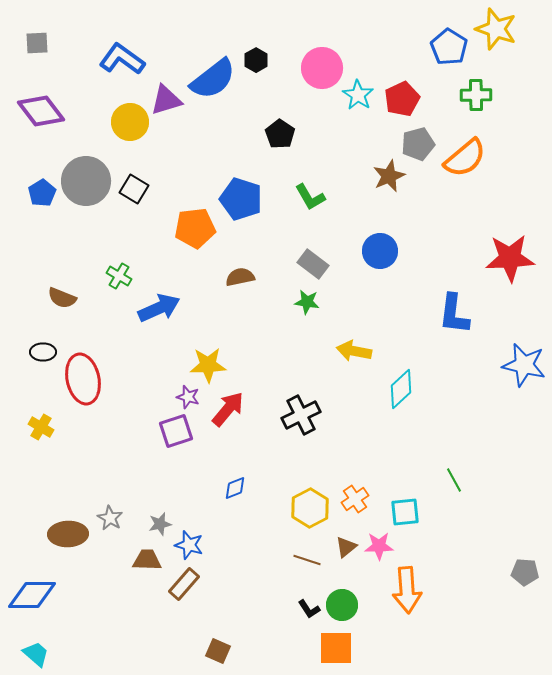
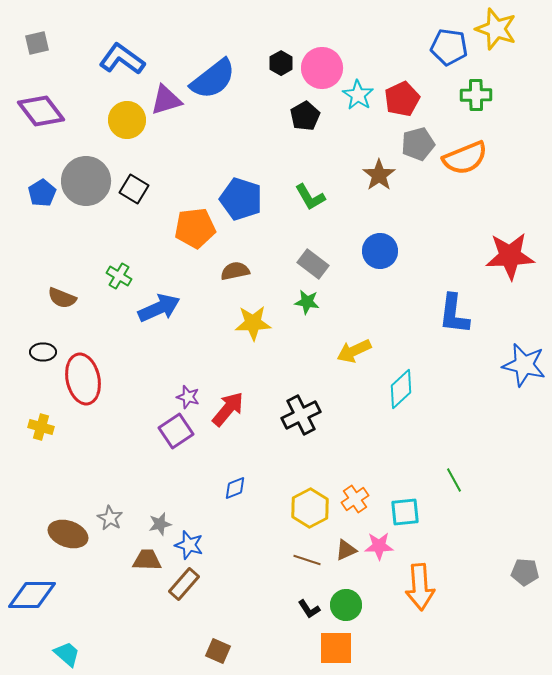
gray square at (37, 43): rotated 10 degrees counterclockwise
blue pentagon at (449, 47): rotated 24 degrees counterclockwise
black hexagon at (256, 60): moved 25 px right, 3 px down
yellow circle at (130, 122): moved 3 px left, 2 px up
black pentagon at (280, 134): moved 25 px right, 18 px up; rotated 8 degrees clockwise
orange semicircle at (465, 158): rotated 18 degrees clockwise
brown star at (389, 176): moved 10 px left, 1 px up; rotated 12 degrees counterclockwise
red star at (510, 258): moved 2 px up
brown semicircle at (240, 277): moved 5 px left, 6 px up
yellow arrow at (354, 351): rotated 36 degrees counterclockwise
yellow star at (208, 365): moved 45 px right, 42 px up
yellow cross at (41, 427): rotated 15 degrees counterclockwise
purple square at (176, 431): rotated 16 degrees counterclockwise
brown ellipse at (68, 534): rotated 21 degrees clockwise
brown triangle at (346, 547): moved 3 px down; rotated 15 degrees clockwise
orange arrow at (407, 590): moved 13 px right, 3 px up
green circle at (342, 605): moved 4 px right
cyan trapezoid at (36, 654): moved 31 px right
